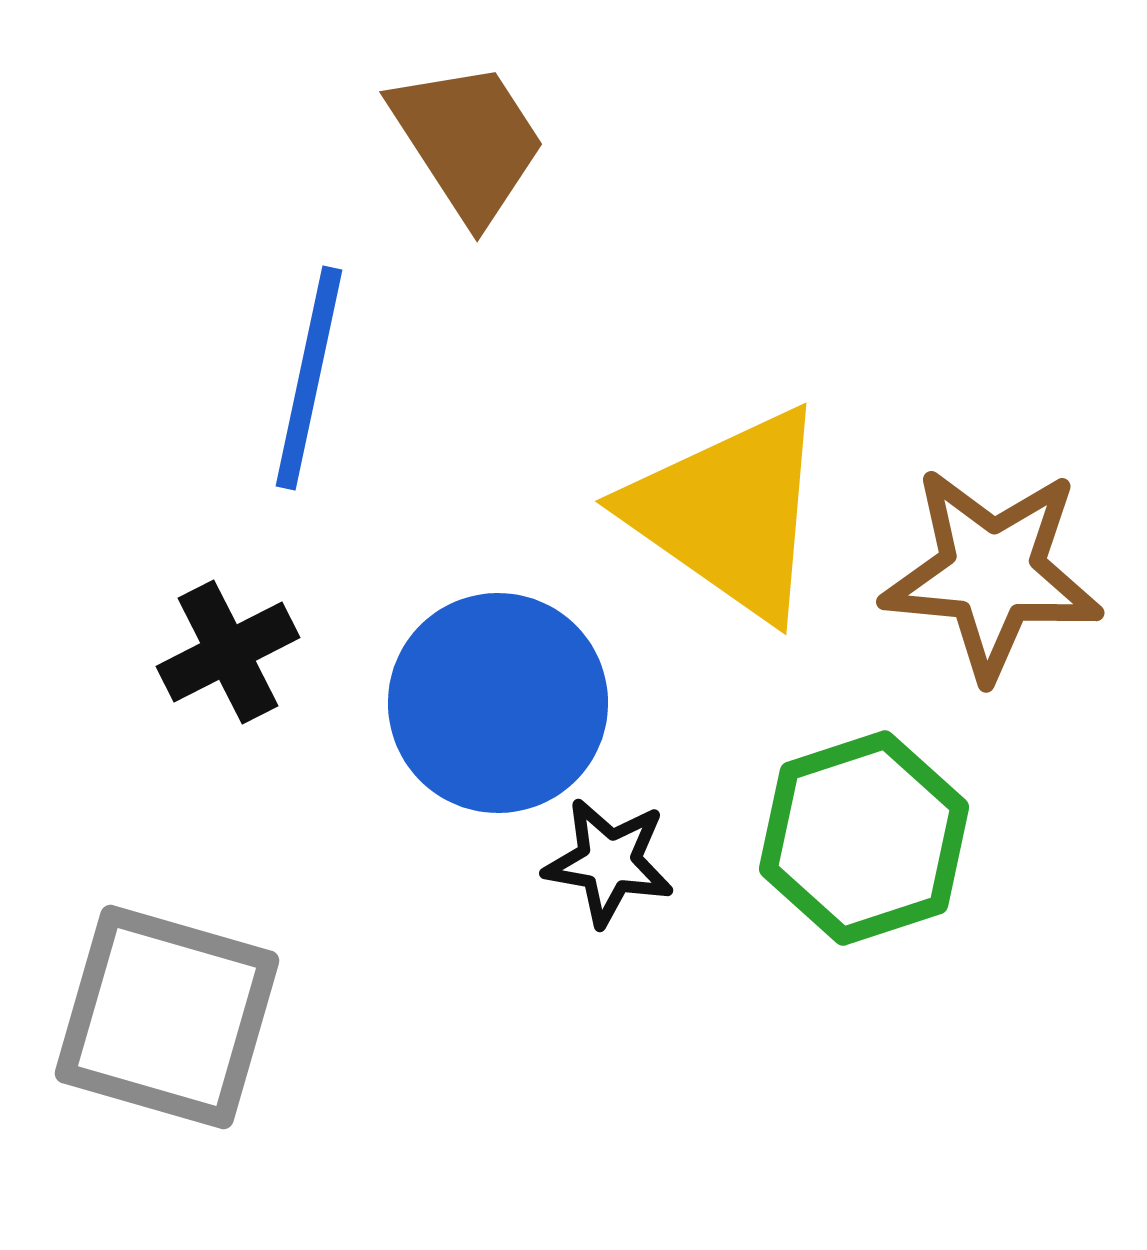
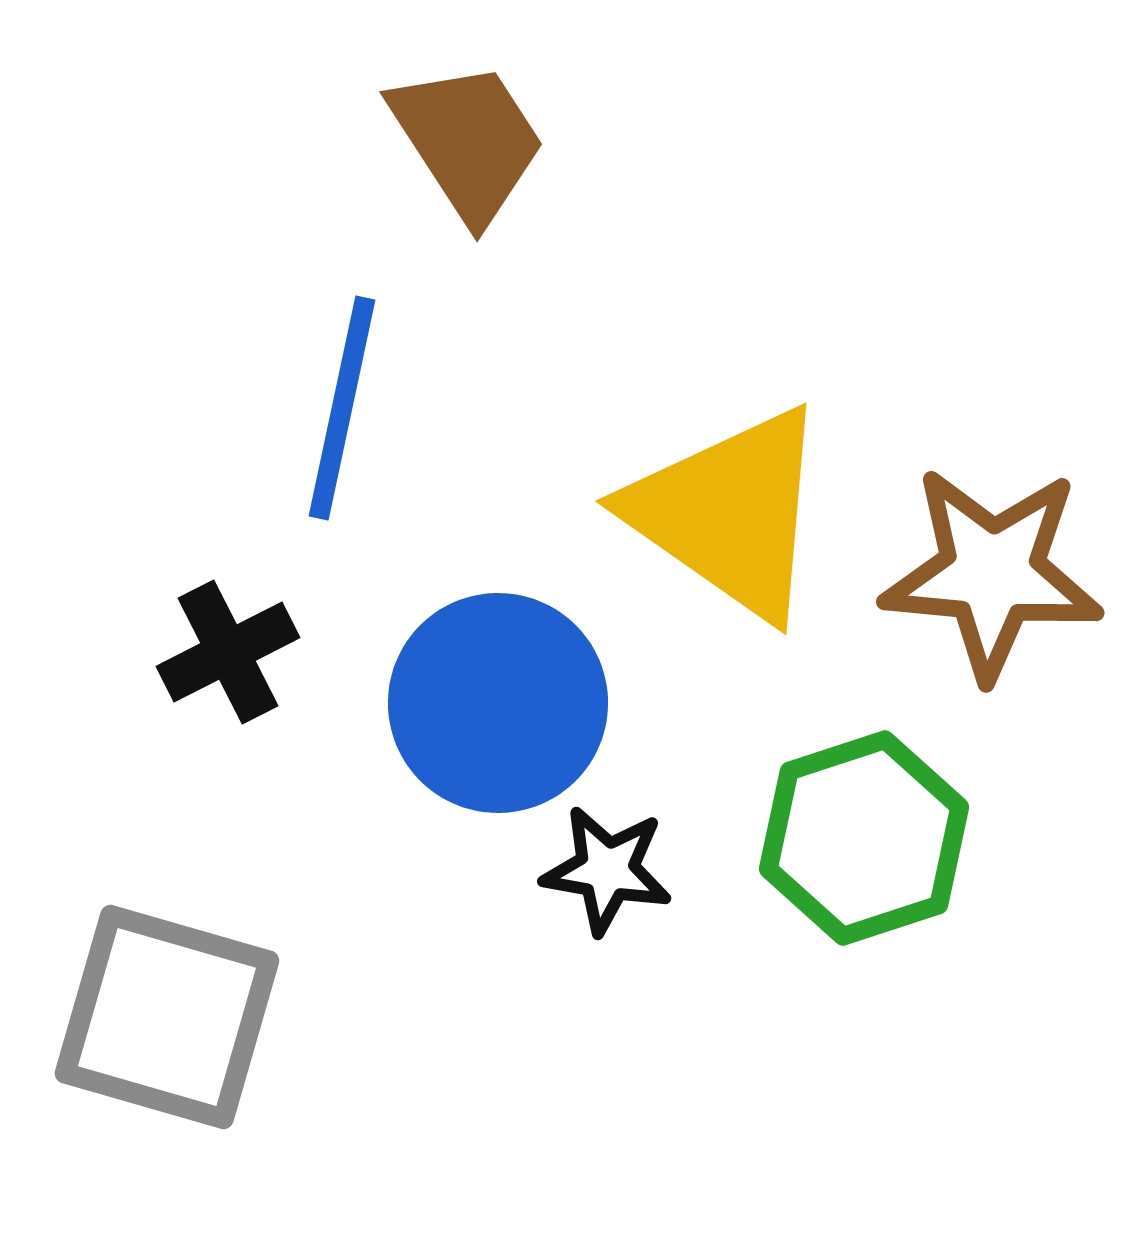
blue line: moved 33 px right, 30 px down
black star: moved 2 px left, 8 px down
